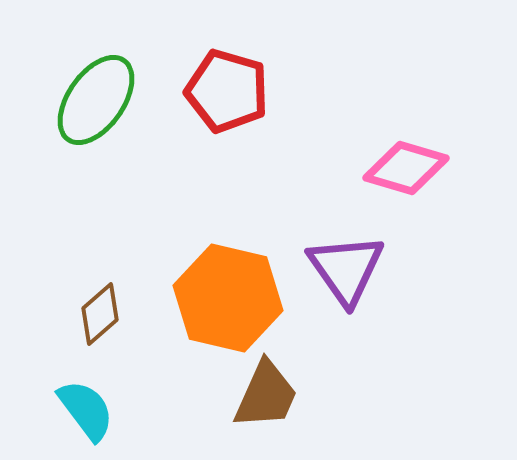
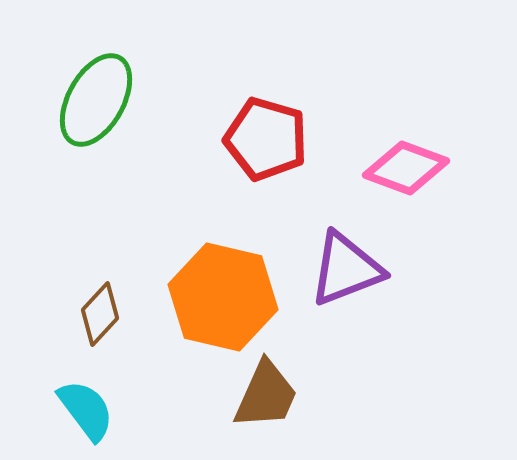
red pentagon: moved 39 px right, 48 px down
green ellipse: rotated 6 degrees counterclockwise
pink diamond: rotated 4 degrees clockwise
purple triangle: rotated 44 degrees clockwise
orange hexagon: moved 5 px left, 1 px up
brown diamond: rotated 6 degrees counterclockwise
